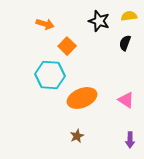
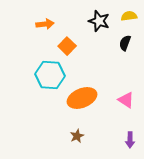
orange arrow: rotated 24 degrees counterclockwise
